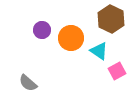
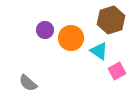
brown hexagon: moved 1 px down; rotated 16 degrees clockwise
purple circle: moved 3 px right
